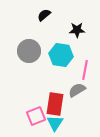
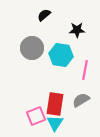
gray circle: moved 3 px right, 3 px up
gray semicircle: moved 4 px right, 10 px down
